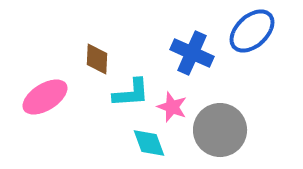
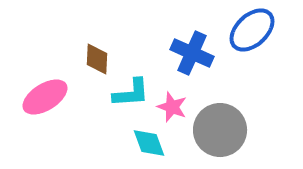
blue ellipse: moved 1 px up
